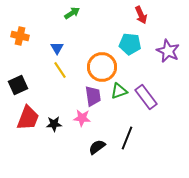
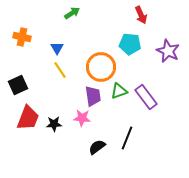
orange cross: moved 2 px right, 1 px down
orange circle: moved 1 px left
